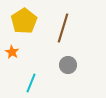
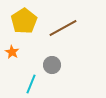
brown line: rotated 44 degrees clockwise
gray circle: moved 16 px left
cyan line: moved 1 px down
